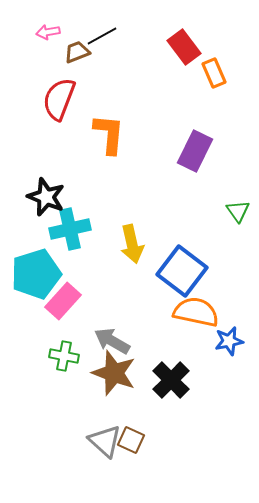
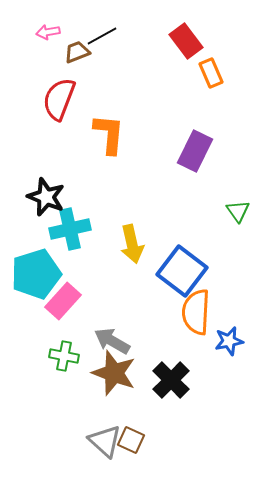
red rectangle: moved 2 px right, 6 px up
orange rectangle: moved 3 px left
orange semicircle: rotated 99 degrees counterclockwise
